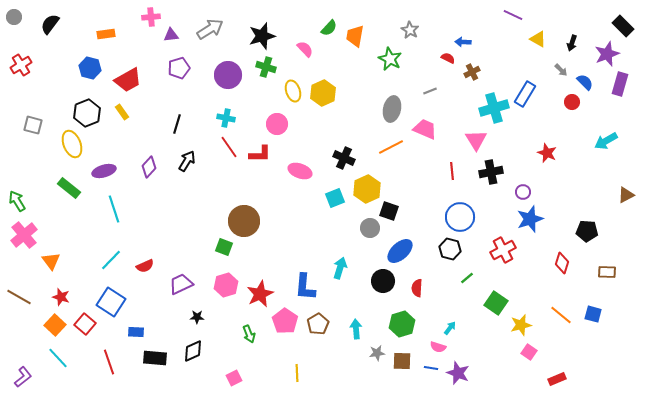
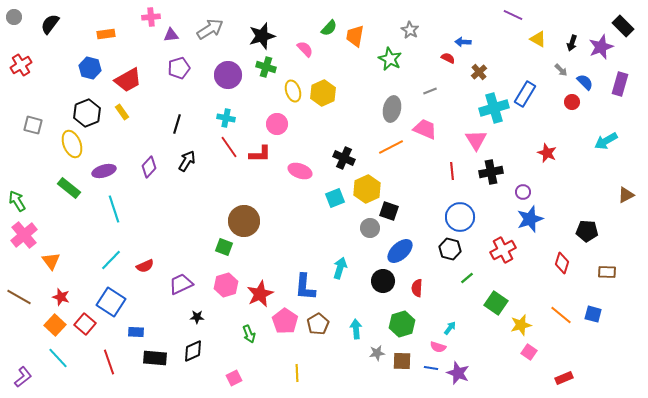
purple star at (607, 54): moved 6 px left, 7 px up
brown cross at (472, 72): moved 7 px right; rotated 14 degrees counterclockwise
red rectangle at (557, 379): moved 7 px right, 1 px up
